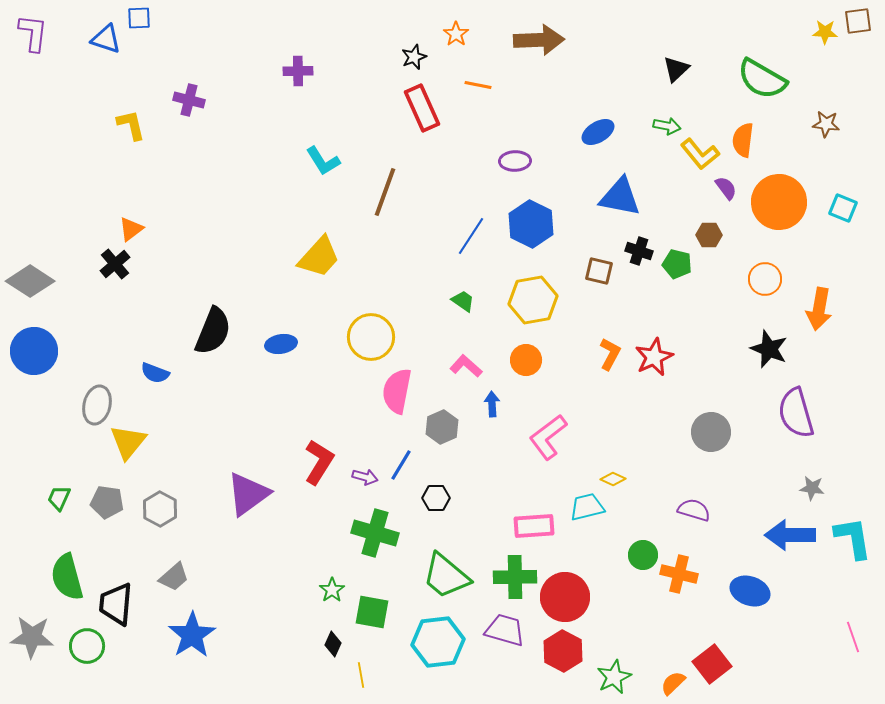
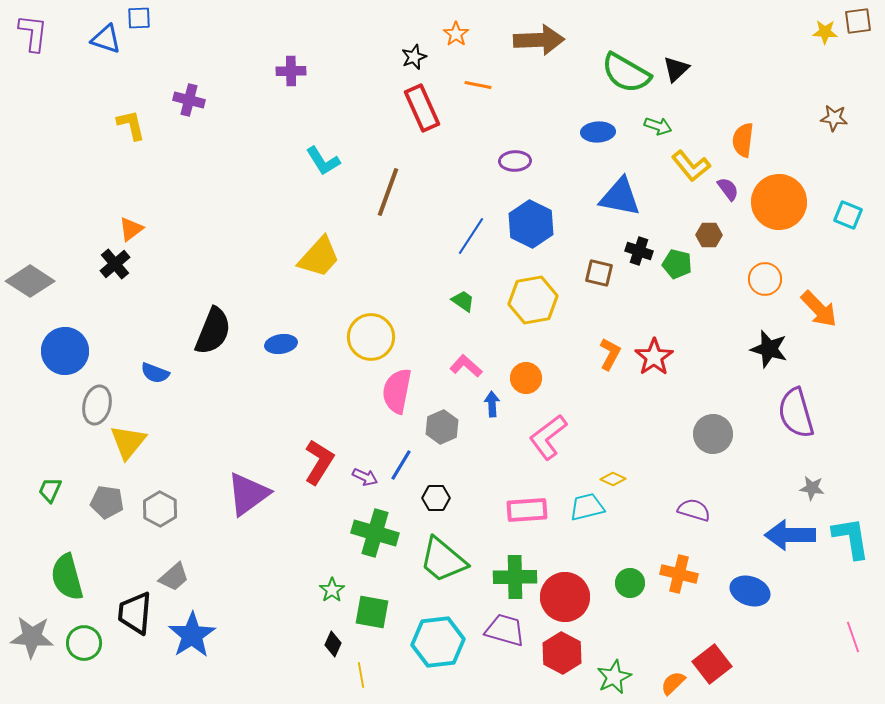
purple cross at (298, 71): moved 7 px left
green semicircle at (762, 79): moved 136 px left, 6 px up
brown star at (826, 124): moved 8 px right, 6 px up
green arrow at (667, 126): moved 9 px left; rotated 8 degrees clockwise
blue ellipse at (598, 132): rotated 28 degrees clockwise
yellow L-shape at (700, 154): moved 9 px left, 12 px down
purple semicircle at (726, 188): moved 2 px right, 1 px down
brown line at (385, 192): moved 3 px right
cyan square at (843, 208): moved 5 px right, 7 px down
brown square at (599, 271): moved 2 px down
orange arrow at (819, 309): rotated 54 degrees counterclockwise
black star at (769, 349): rotated 6 degrees counterclockwise
blue circle at (34, 351): moved 31 px right
red star at (654, 357): rotated 9 degrees counterclockwise
orange circle at (526, 360): moved 18 px down
gray circle at (711, 432): moved 2 px right, 2 px down
purple arrow at (365, 477): rotated 10 degrees clockwise
green trapezoid at (59, 498): moved 9 px left, 8 px up
pink rectangle at (534, 526): moved 7 px left, 16 px up
cyan L-shape at (853, 538): moved 2 px left
green circle at (643, 555): moved 13 px left, 28 px down
green trapezoid at (446, 576): moved 3 px left, 16 px up
black trapezoid at (116, 604): moved 19 px right, 9 px down
green circle at (87, 646): moved 3 px left, 3 px up
red hexagon at (563, 651): moved 1 px left, 2 px down
